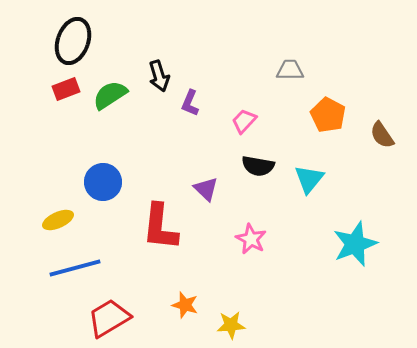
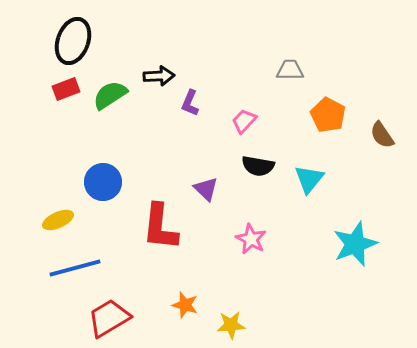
black arrow: rotated 76 degrees counterclockwise
